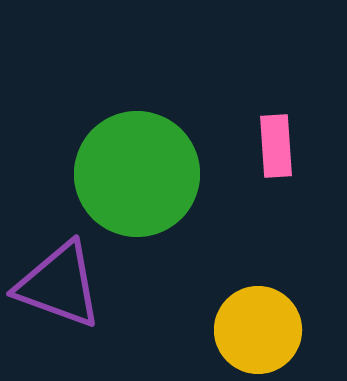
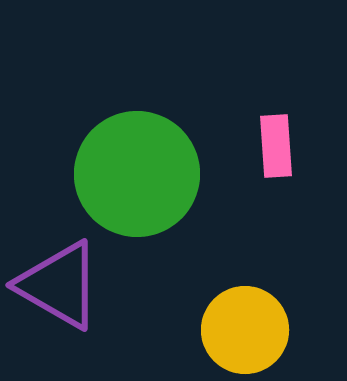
purple triangle: rotated 10 degrees clockwise
yellow circle: moved 13 px left
